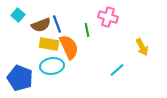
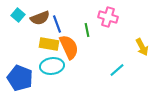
brown semicircle: moved 1 px left, 7 px up
